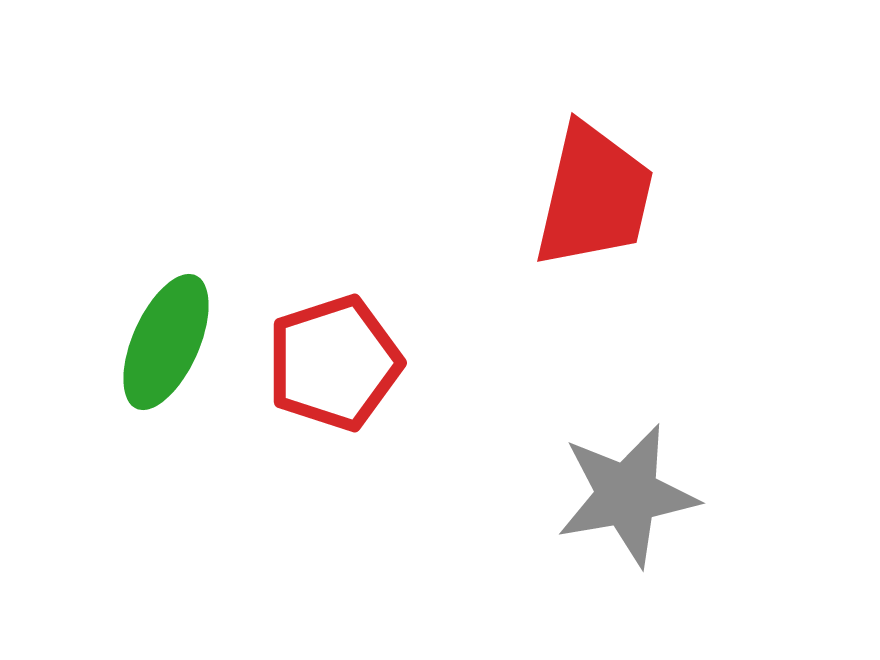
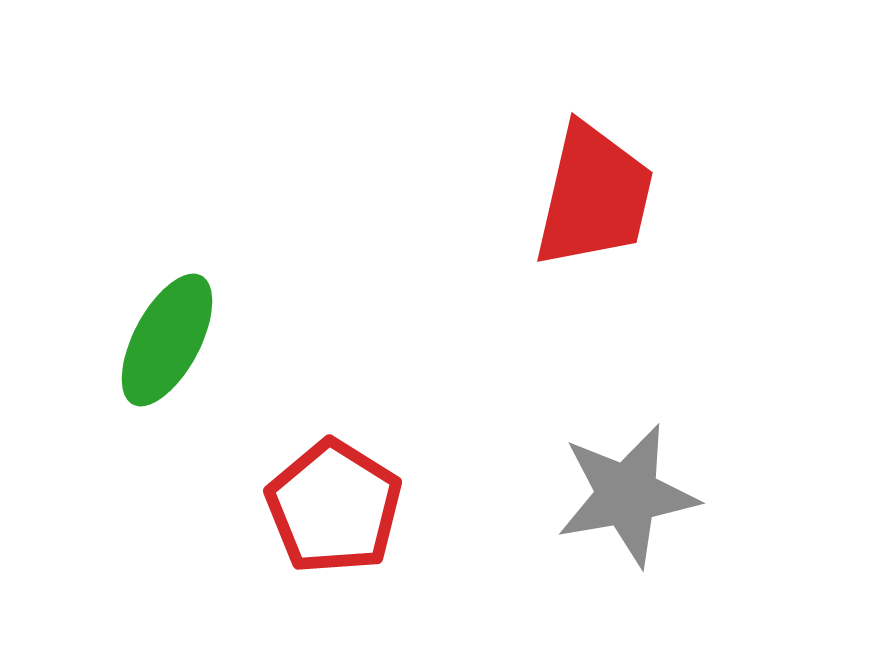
green ellipse: moved 1 px right, 2 px up; rotated 4 degrees clockwise
red pentagon: moved 144 px down; rotated 22 degrees counterclockwise
